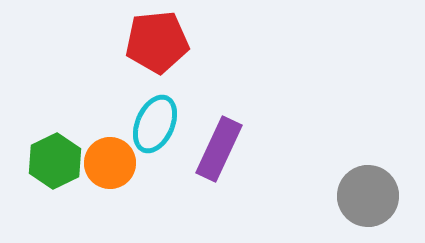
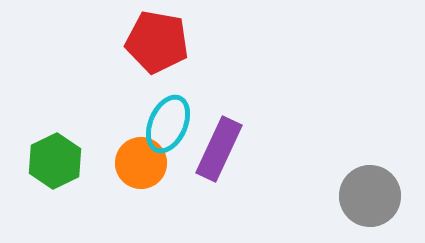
red pentagon: rotated 16 degrees clockwise
cyan ellipse: moved 13 px right
orange circle: moved 31 px right
gray circle: moved 2 px right
